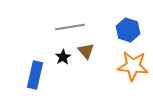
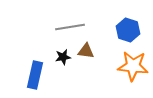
brown triangle: rotated 42 degrees counterclockwise
black star: rotated 21 degrees clockwise
